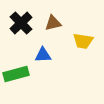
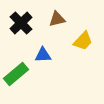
brown triangle: moved 4 px right, 4 px up
yellow trapezoid: rotated 55 degrees counterclockwise
green rectangle: rotated 25 degrees counterclockwise
